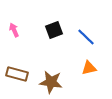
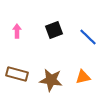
pink arrow: moved 3 px right, 1 px down; rotated 24 degrees clockwise
blue line: moved 2 px right
orange triangle: moved 6 px left, 9 px down
brown star: moved 2 px up
